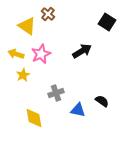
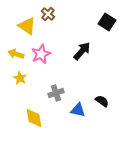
black arrow: rotated 18 degrees counterclockwise
yellow star: moved 3 px left, 3 px down; rotated 16 degrees counterclockwise
